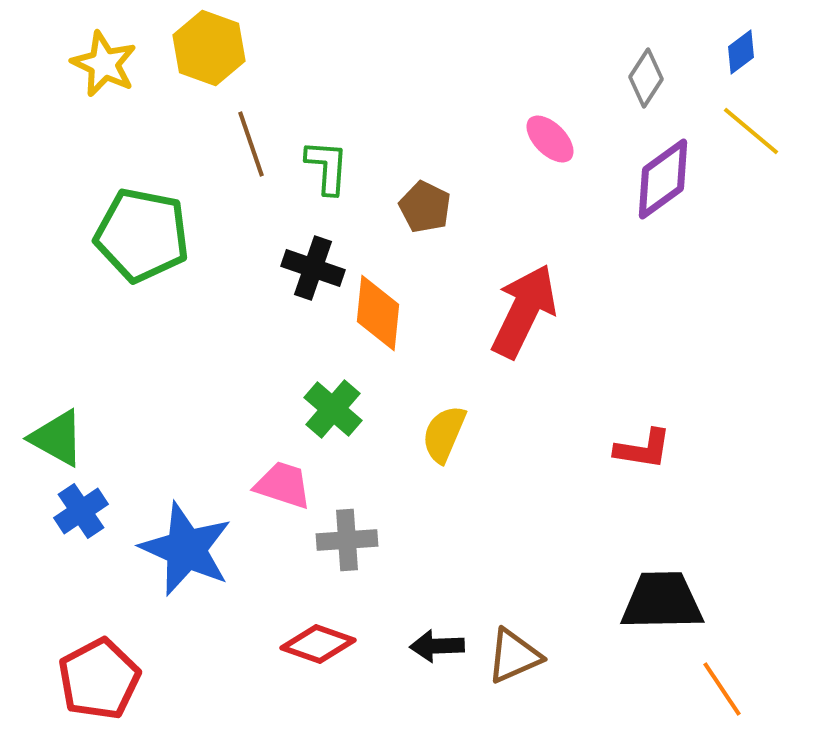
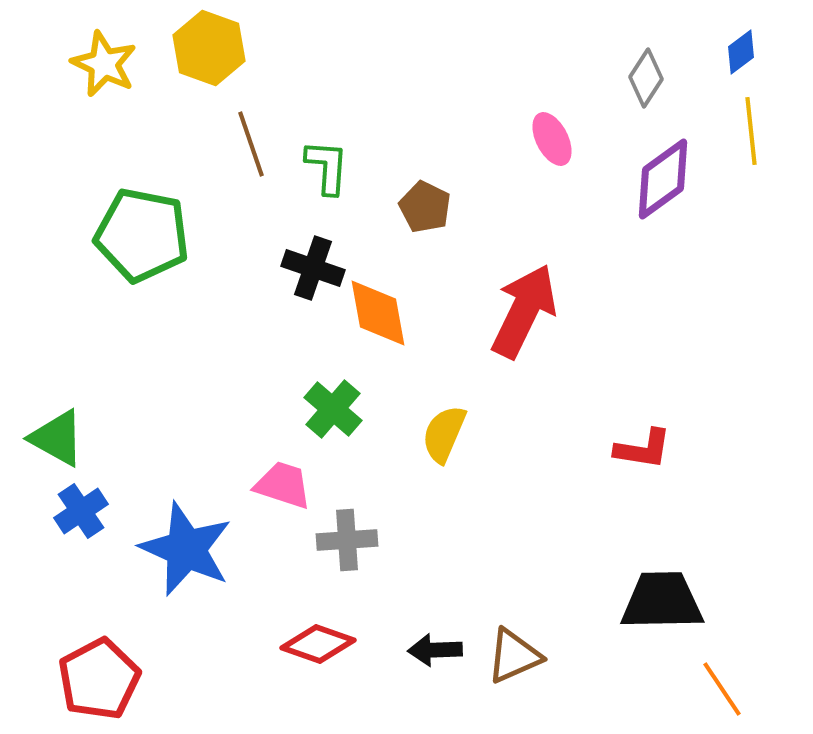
yellow line: rotated 44 degrees clockwise
pink ellipse: moved 2 px right; rotated 18 degrees clockwise
orange diamond: rotated 16 degrees counterclockwise
black arrow: moved 2 px left, 4 px down
